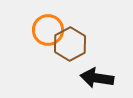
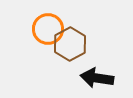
orange circle: moved 1 px up
